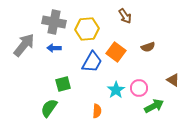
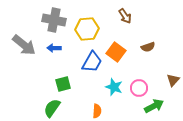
gray cross: moved 2 px up
gray arrow: rotated 90 degrees clockwise
brown triangle: rotated 40 degrees clockwise
cyan star: moved 2 px left, 3 px up; rotated 18 degrees counterclockwise
green semicircle: moved 3 px right
